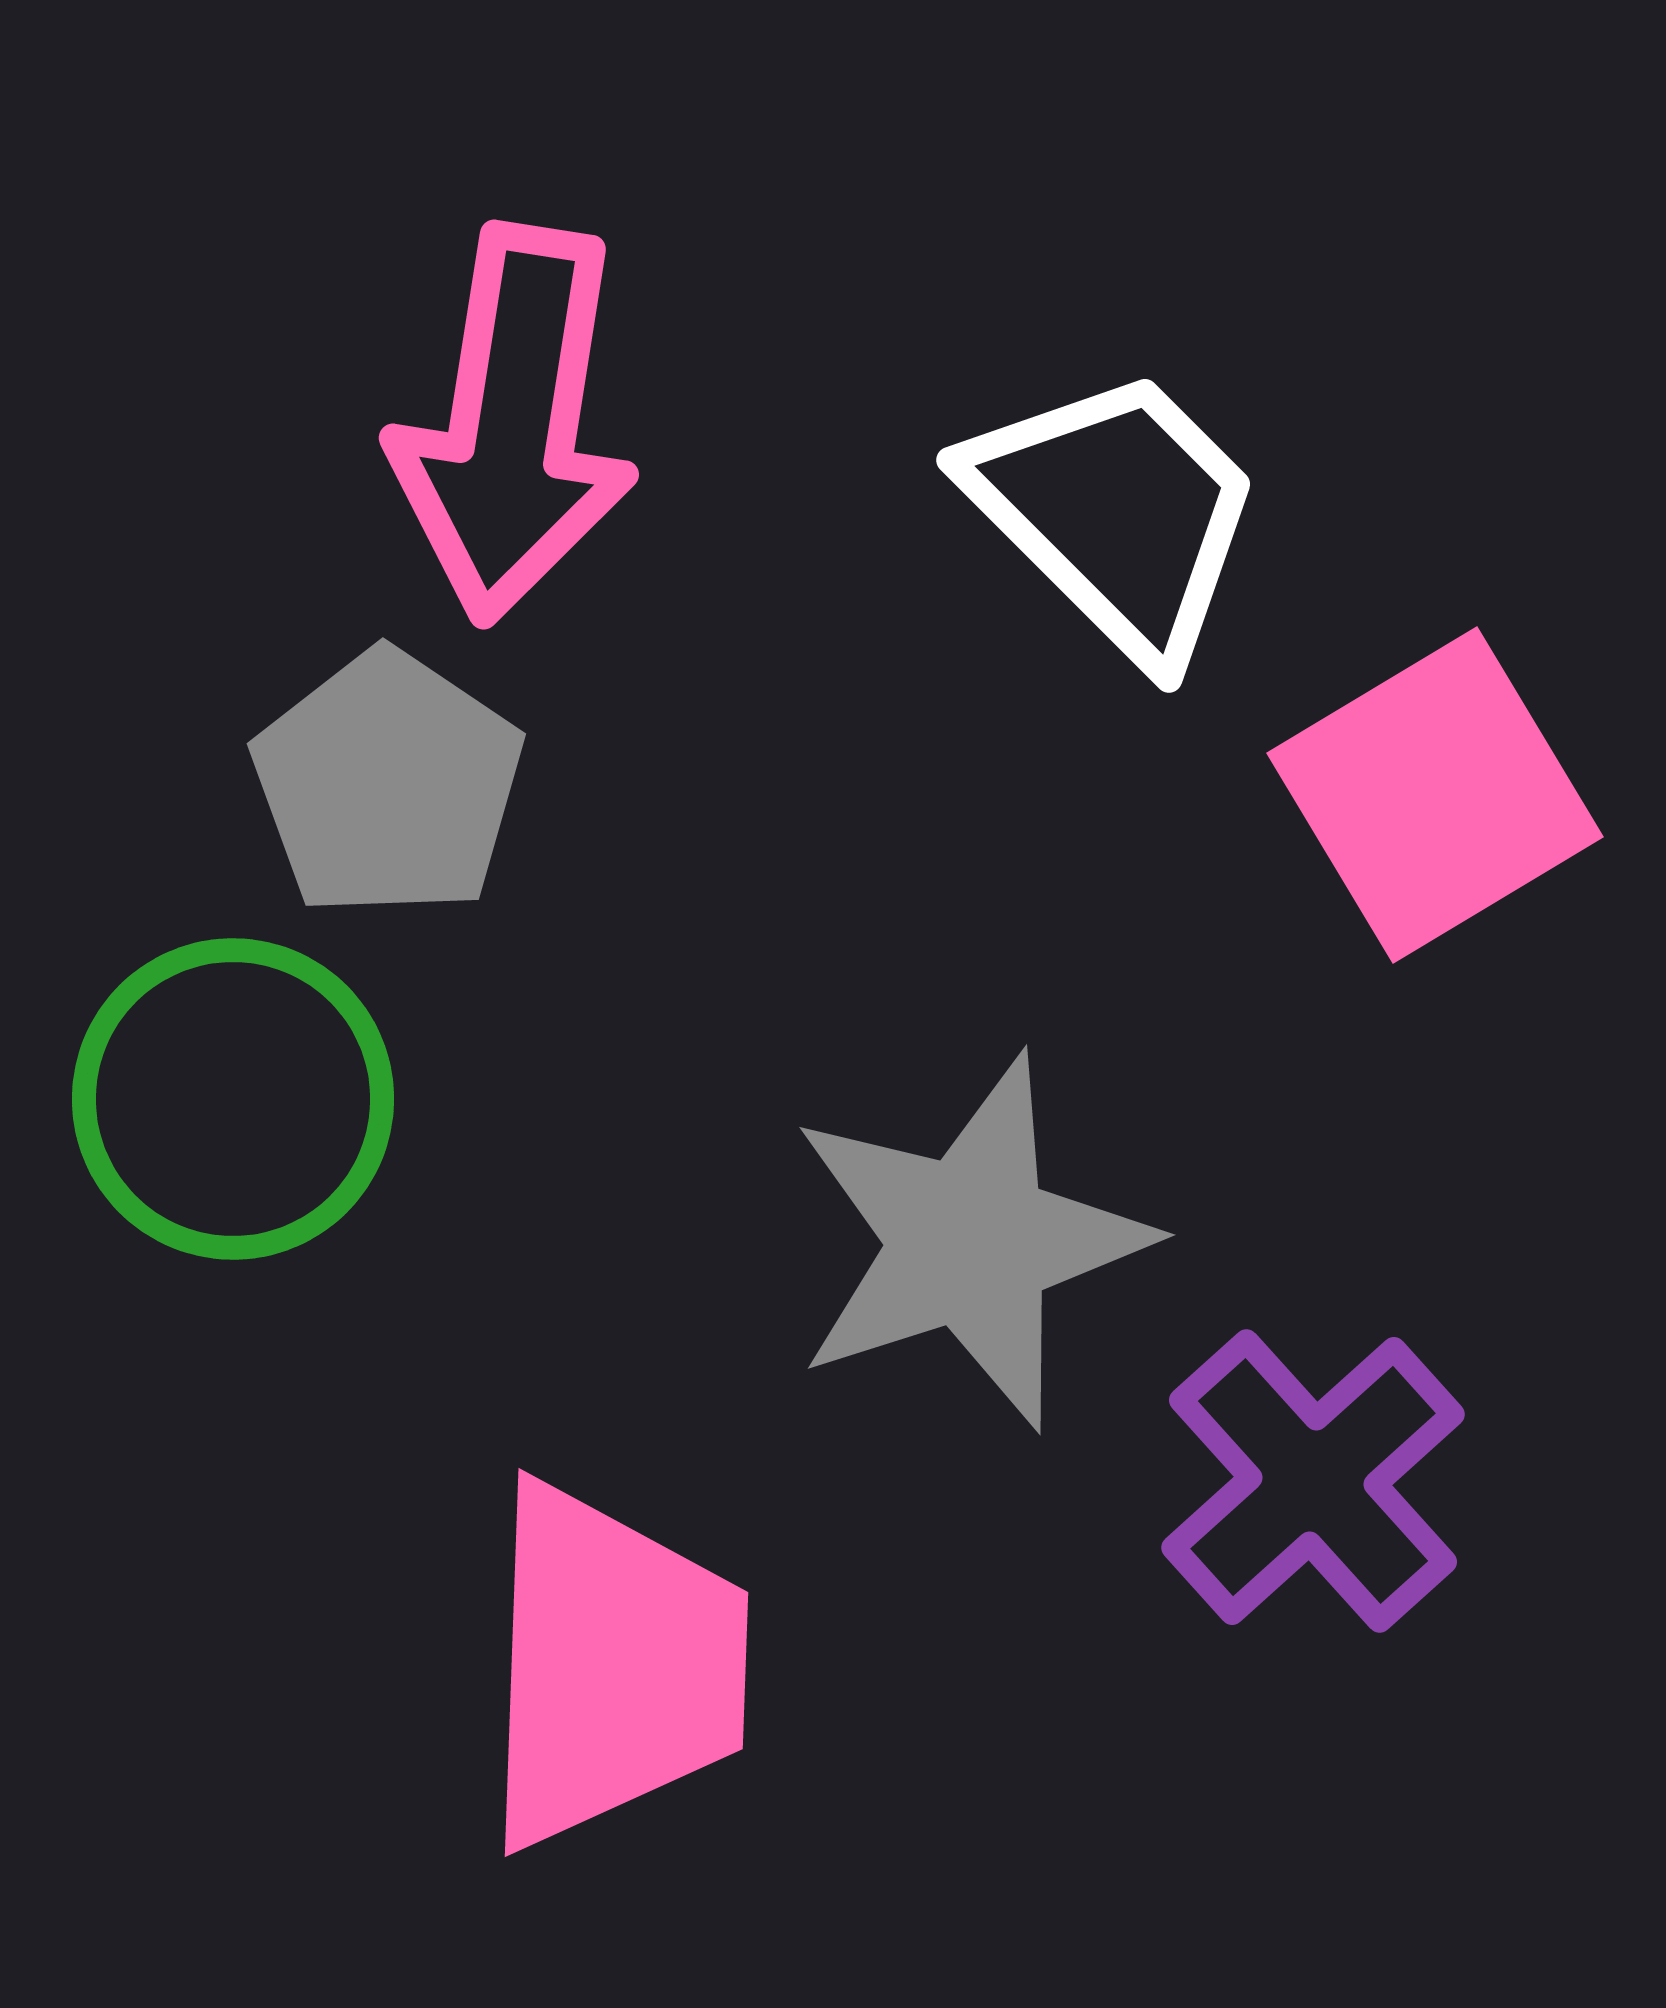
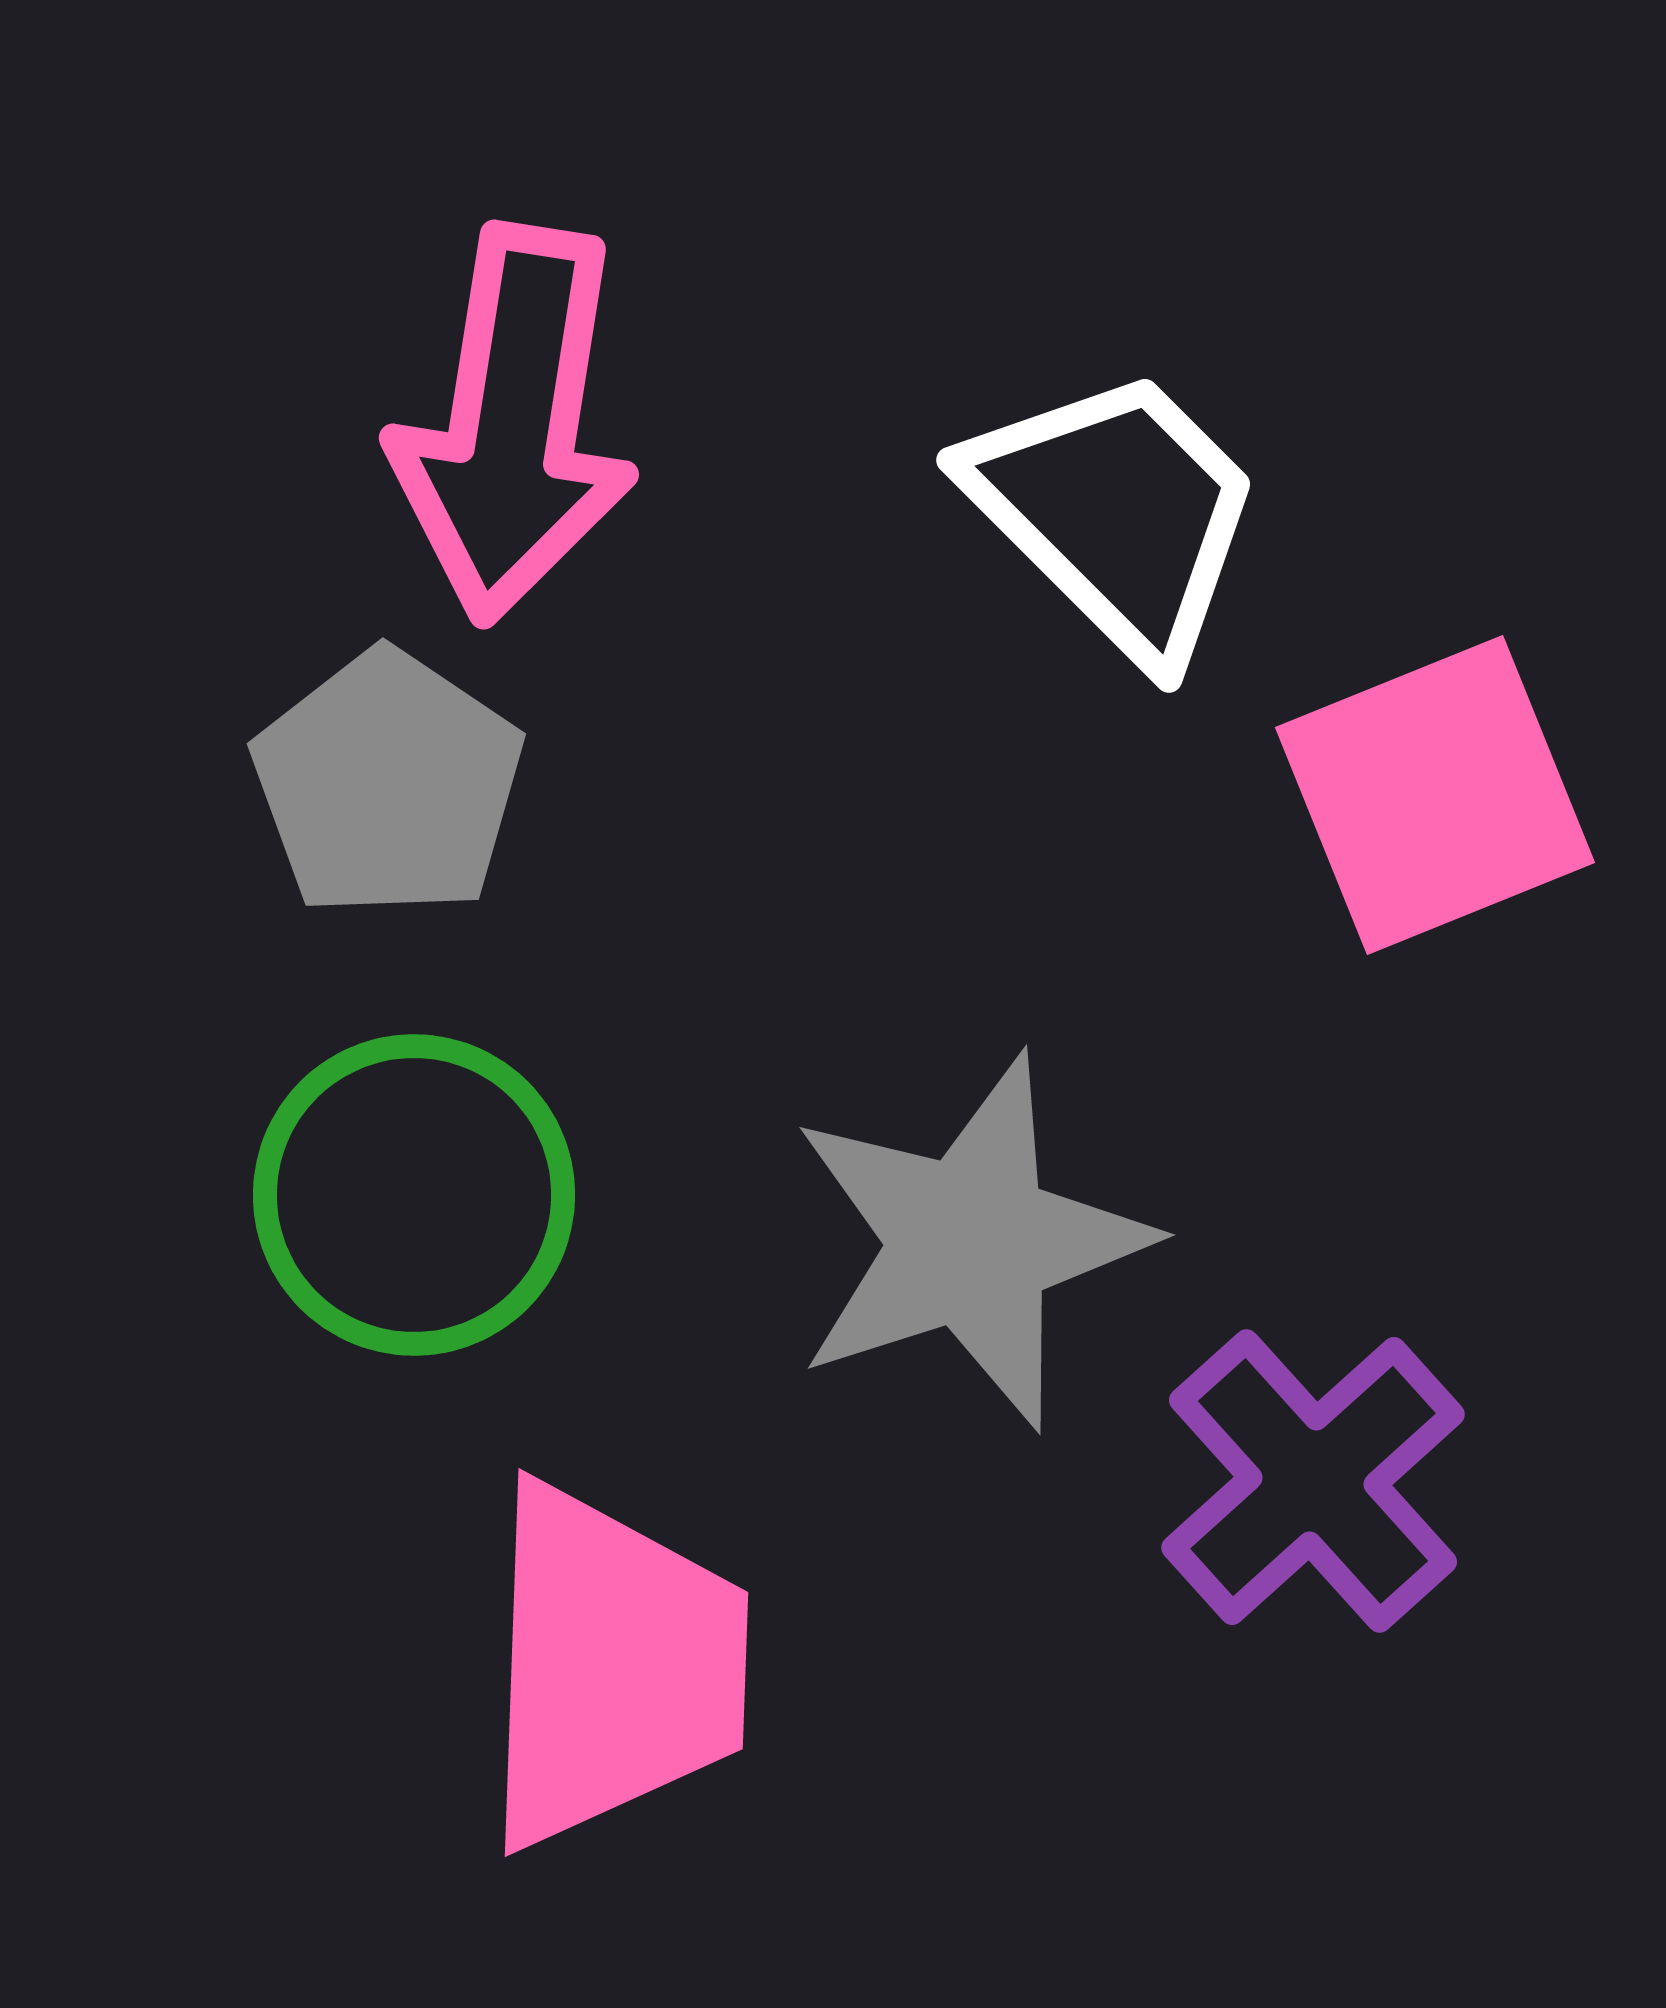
pink square: rotated 9 degrees clockwise
green circle: moved 181 px right, 96 px down
